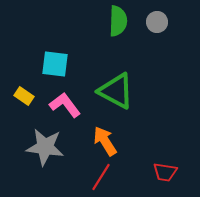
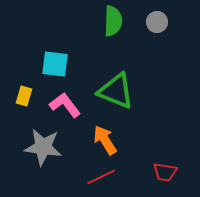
green semicircle: moved 5 px left
green triangle: rotated 6 degrees counterclockwise
yellow rectangle: rotated 72 degrees clockwise
orange arrow: moved 1 px up
gray star: moved 2 px left
red line: rotated 32 degrees clockwise
